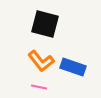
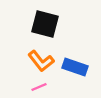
blue rectangle: moved 2 px right
pink line: rotated 35 degrees counterclockwise
